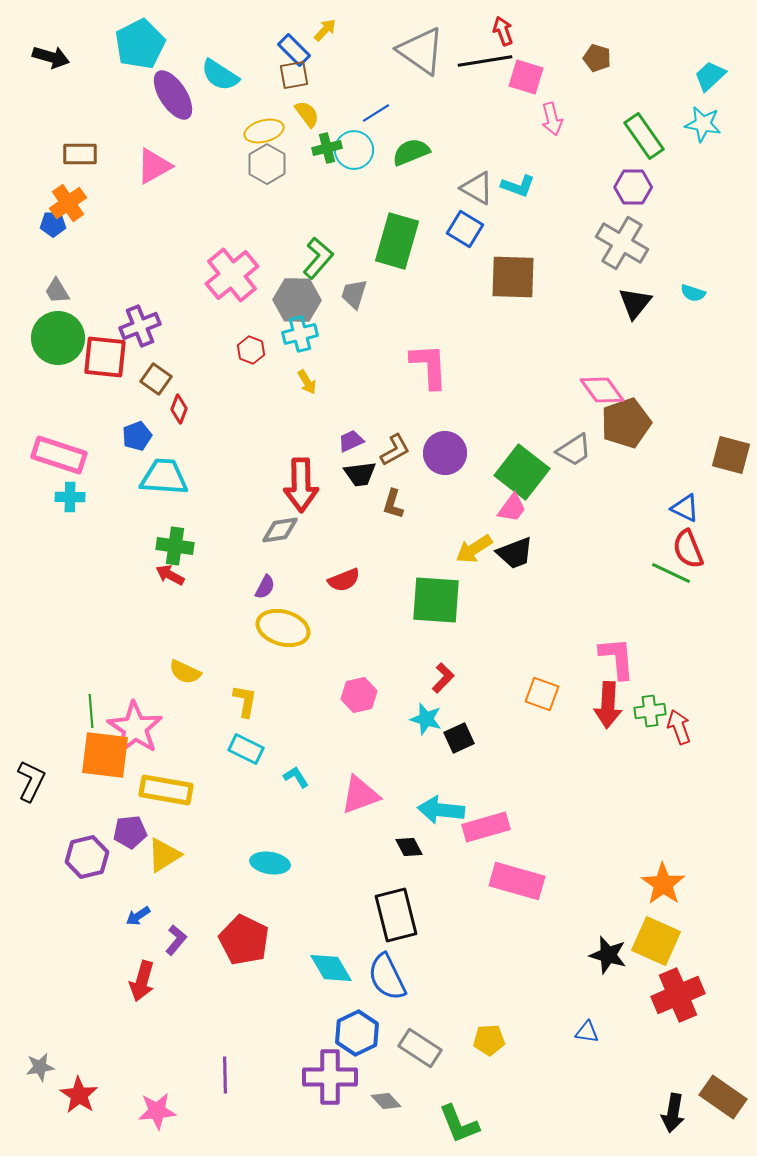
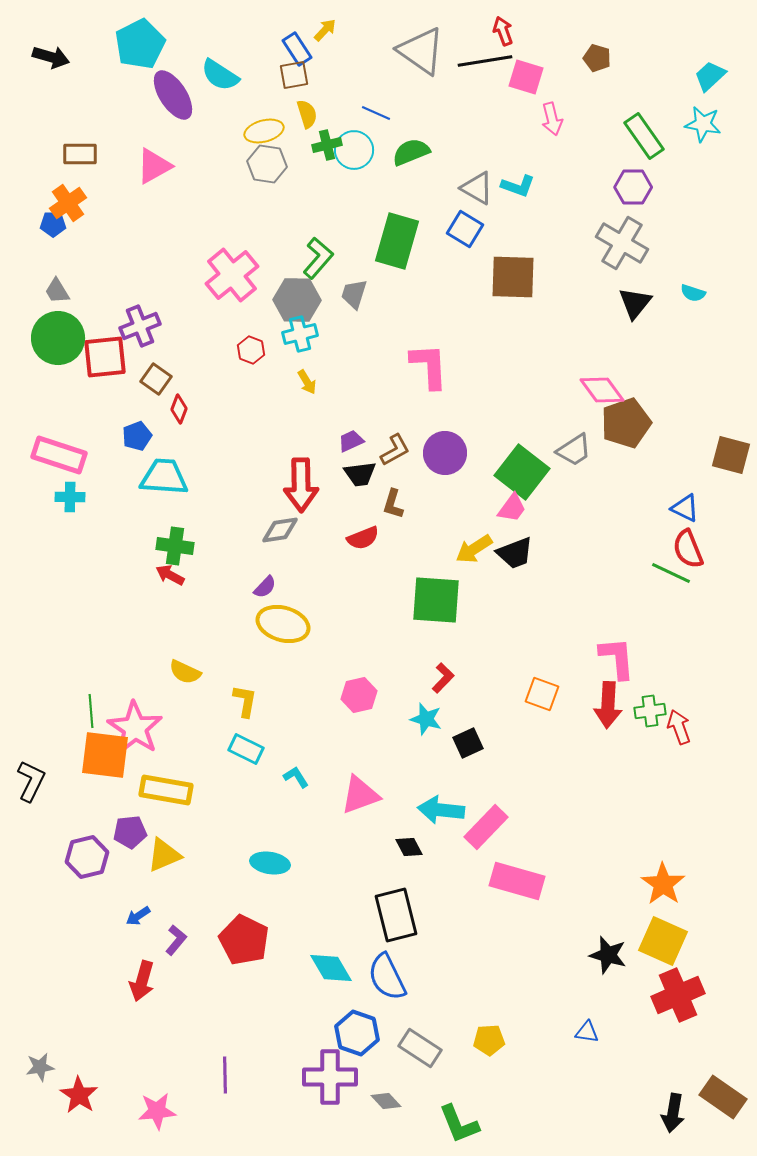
blue rectangle at (294, 50): moved 3 px right, 1 px up; rotated 12 degrees clockwise
blue line at (376, 113): rotated 56 degrees clockwise
yellow semicircle at (307, 114): rotated 20 degrees clockwise
green cross at (327, 148): moved 3 px up
gray hexagon at (267, 164): rotated 21 degrees counterclockwise
red square at (105, 357): rotated 12 degrees counterclockwise
red semicircle at (344, 580): moved 19 px right, 42 px up
purple semicircle at (265, 587): rotated 15 degrees clockwise
yellow ellipse at (283, 628): moved 4 px up
black square at (459, 738): moved 9 px right, 5 px down
pink rectangle at (486, 827): rotated 30 degrees counterclockwise
yellow triangle at (164, 855): rotated 9 degrees clockwise
yellow square at (656, 941): moved 7 px right
blue hexagon at (357, 1033): rotated 15 degrees counterclockwise
